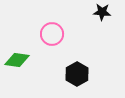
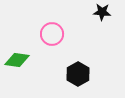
black hexagon: moved 1 px right
